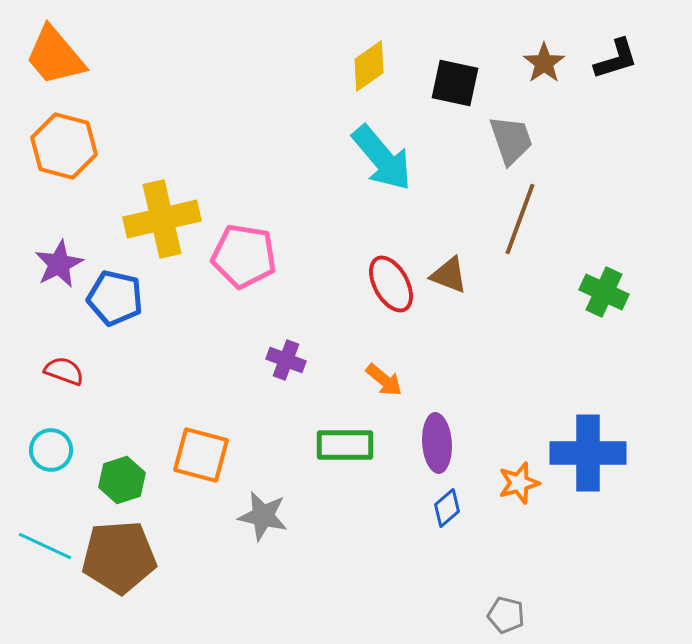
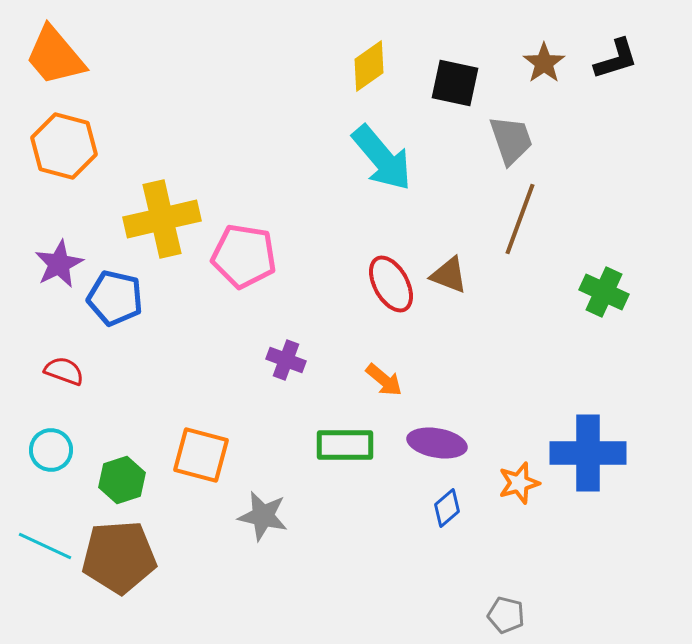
purple ellipse: rotated 76 degrees counterclockwise
